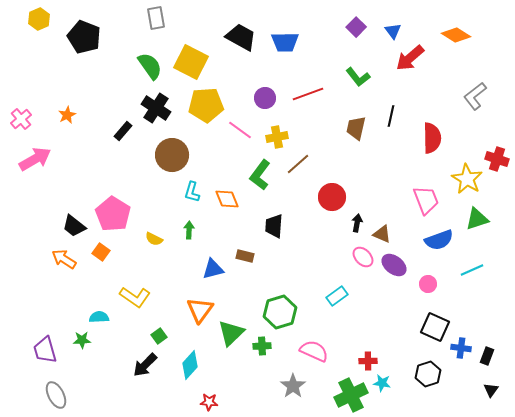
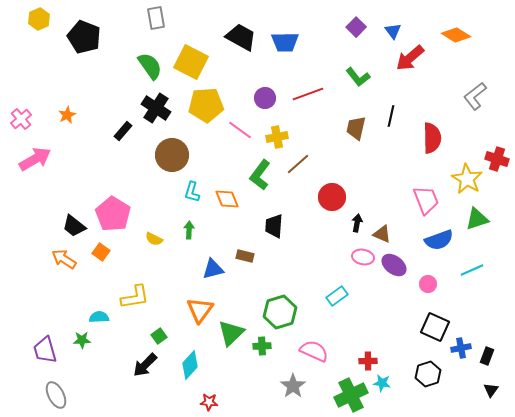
pink ellipse at (363, 257): rotated 35 degrees counterclockwise
yellow L-shape at (135, 297): rotated 44 degrees counterclockwise
blue cross at (461, 348): rotated 18 degrees counterclockwise
